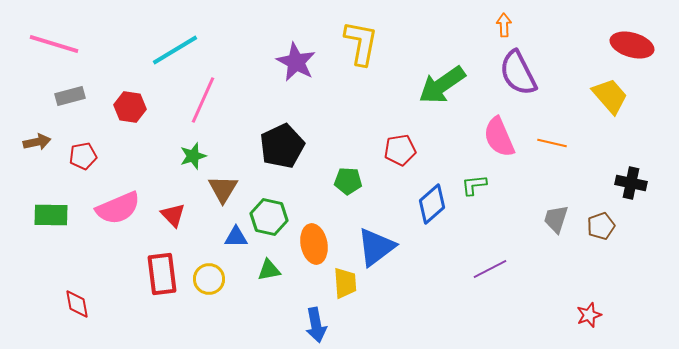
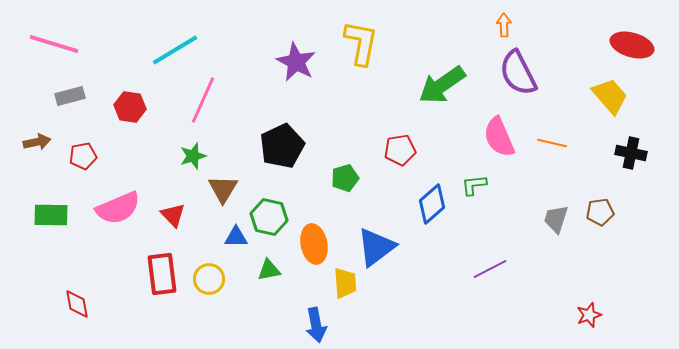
green pentagon at (348, 181): moved 3 px left, 3 px up; rotated 20 degrees counterclockwise
black cross at (631, 183): moved 30 px up
brown pentagon at (601, 226): moved 1 px left, 14 px up; rotated 12 degrees clockwise
